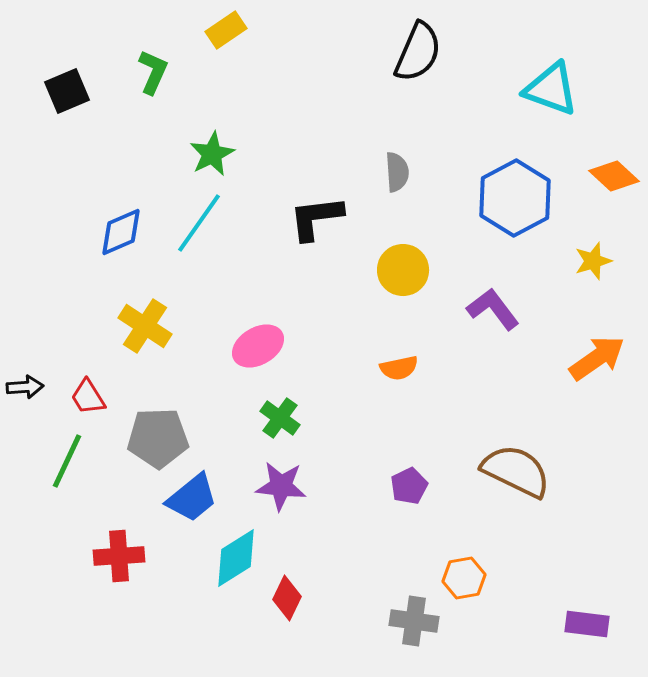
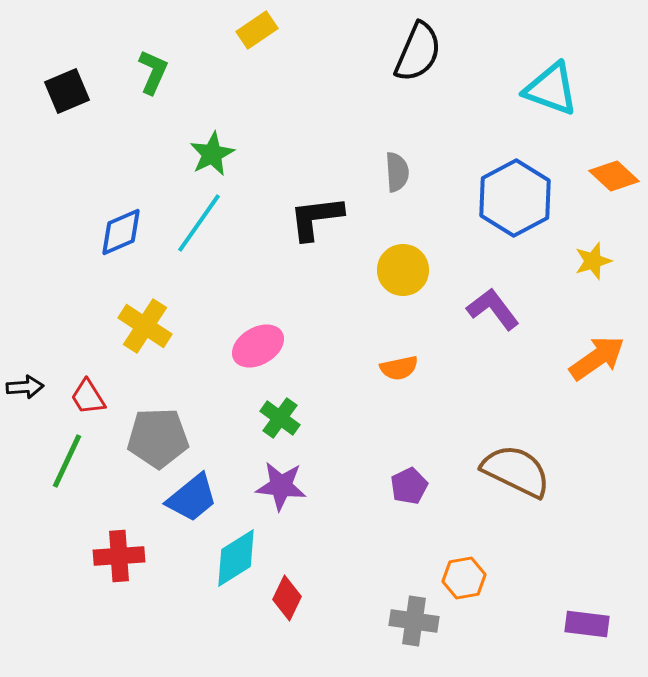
yellow rectangle: moved 31 px right
